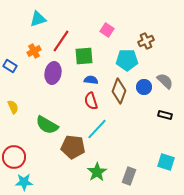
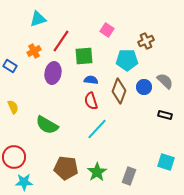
brown pentagon: moved 7 px left, 21 px down
